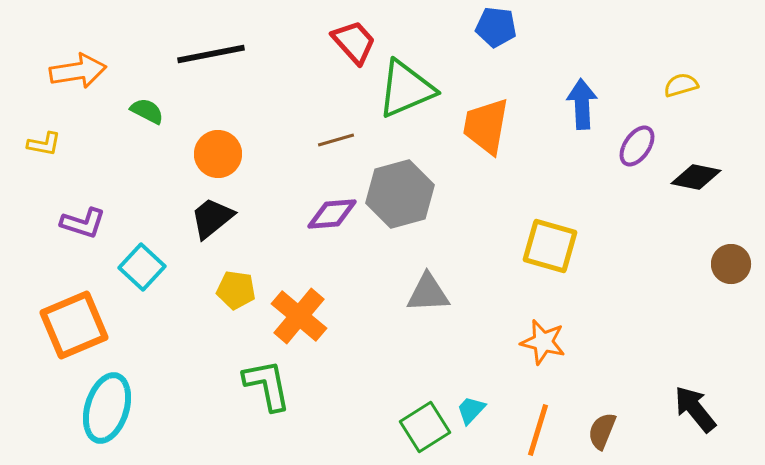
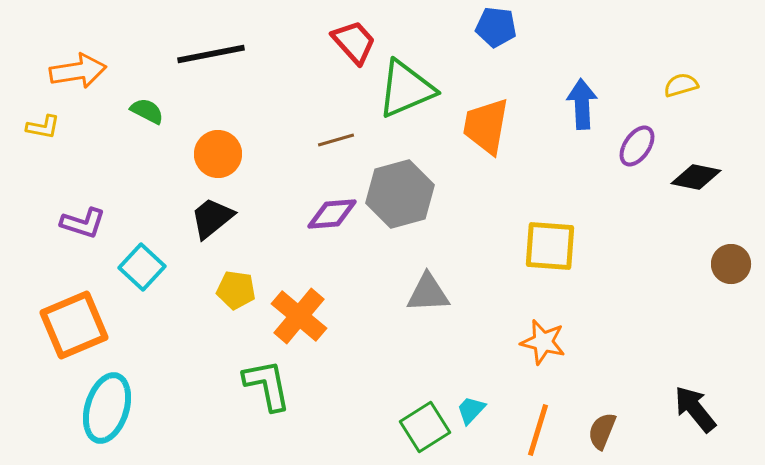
yellow L-shape: moved 1 px left, 17 px up
yellow square: rotated 12 degrees counterclockwise
